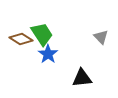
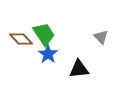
green trapezoid: moved 2 px right
brown diamond: rotated 15 degrees clockwise
black triangle: moved 3 px left, 9 px up
